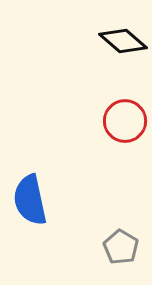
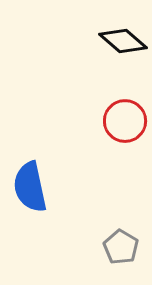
blue semicircle: moved 13 px up
